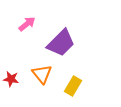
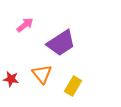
pink arrow: moved 2 px left, 1 px down
purple trapezoid: rotated 12 degrees clockwise
